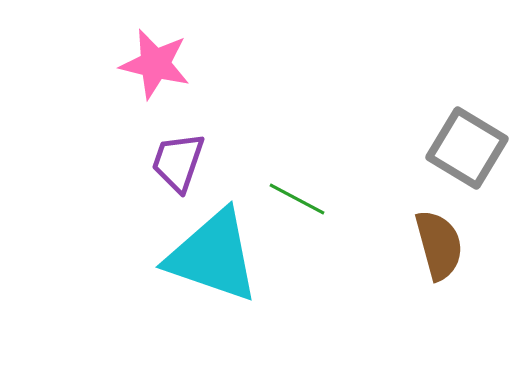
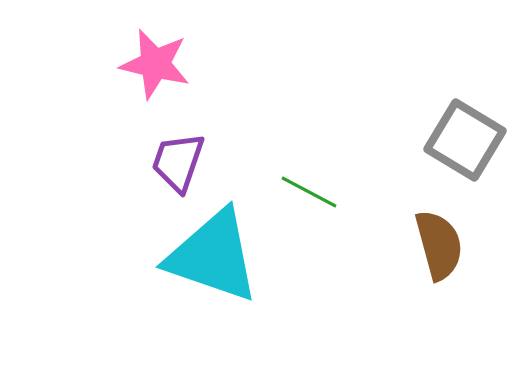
gray square: moved 2 px left, 8 px up
green line: moved 12 px right, 7 px up
